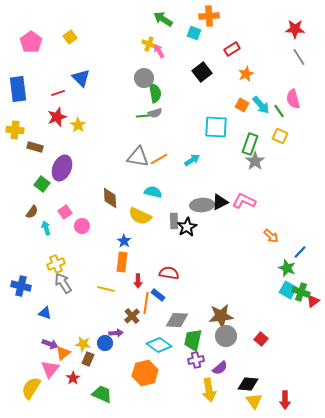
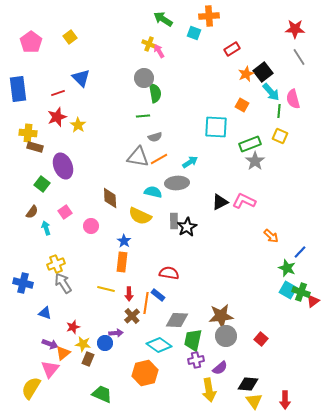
black square at (202, 72): moved 61 px right
cyan arrow at (261, 105): moved 10 px right, 13 px up
green line at (279, 111): rotated 40 degrees clockwise
gray semicircle at (155, 113): moved 24 px down
yellow cross at (15, 130): moved 13 px right, 3 px down
green rectangle at (250, 144): rotated 50 degrees clockwise
cyan arrow at (192, 160): moved 2 px left, 2 px down
purple ellipse at (62, 168): moved 1 px right, 2 px up; rotated 45 degrees counterclockwise
gray ellipse at (202, 205): moved 25 px left, 22 px up
pink circle at (82, 226): moved 9 px right
red arrow at (138, 281): moved 9 px left, 13 px down
blue cross at (21, 286): moved 2 px right, 3 px up
red star at (73, 378): moved 51 px up; rotated 16 degrees clockwise
